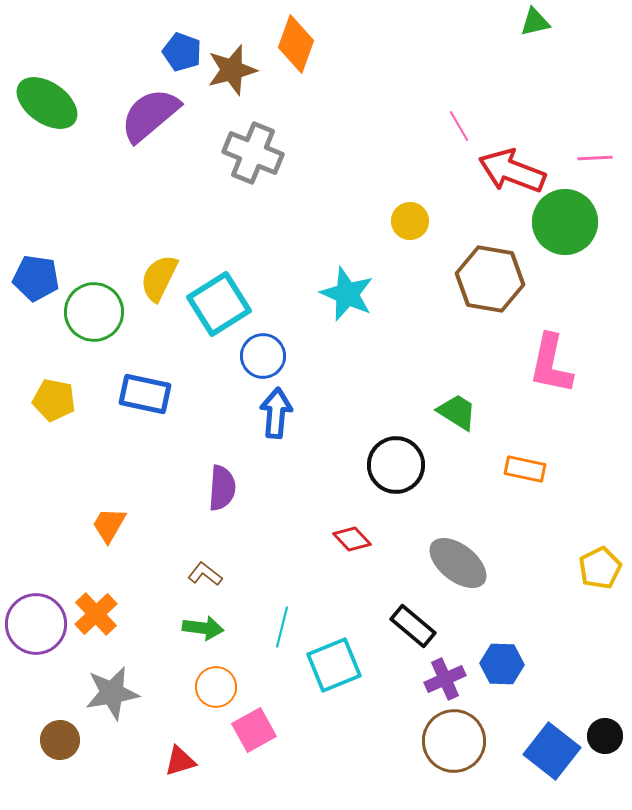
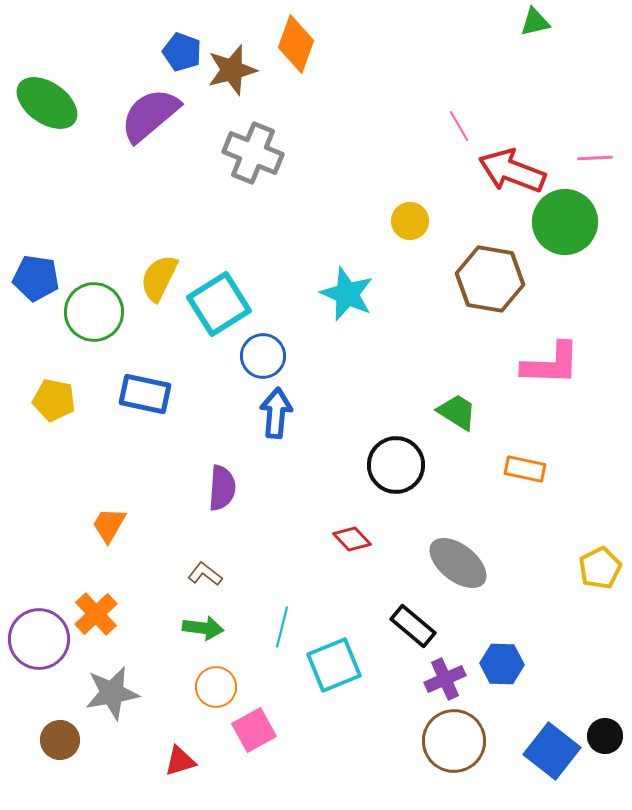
pink L-shape at (551, 364): rotated 100 degrees counterclockwise
purple circle at (36, 624): moved 3 px right, 15 px down
